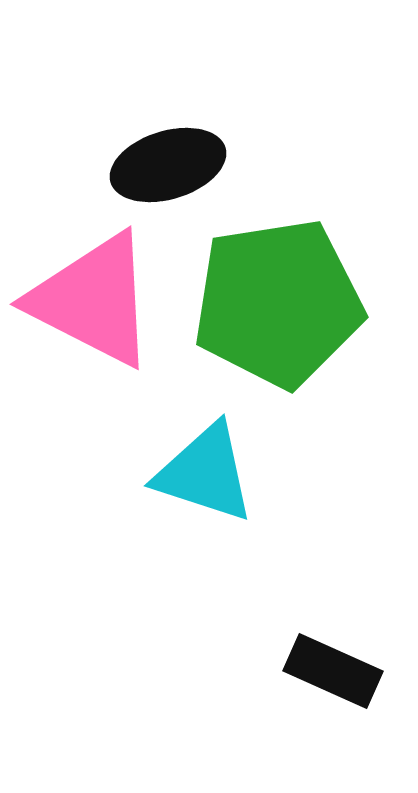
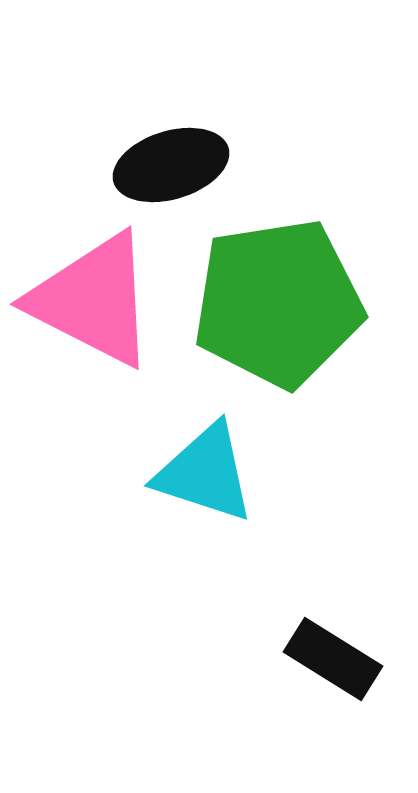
black ellipse: moved 3 px right
black rectangle: moved 12 px up; rotated 8 degrees clockwise
